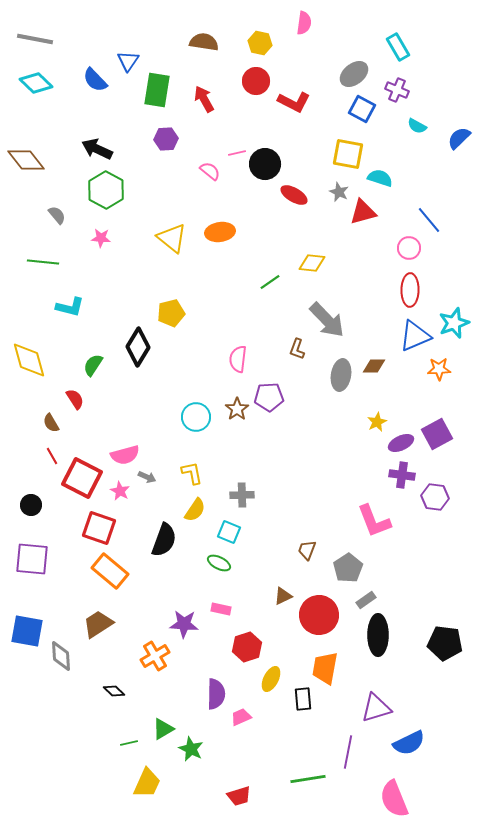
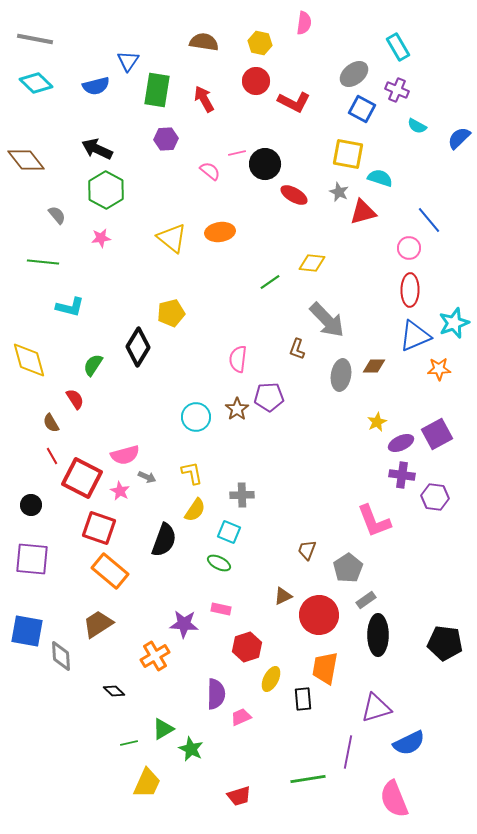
blue semicircle at (95, 80): moved 1 px right, 6 px down; rotated 60 degrees counterclockwise
pink star at (101, 238): rotated 12 degrees counterclockwise
